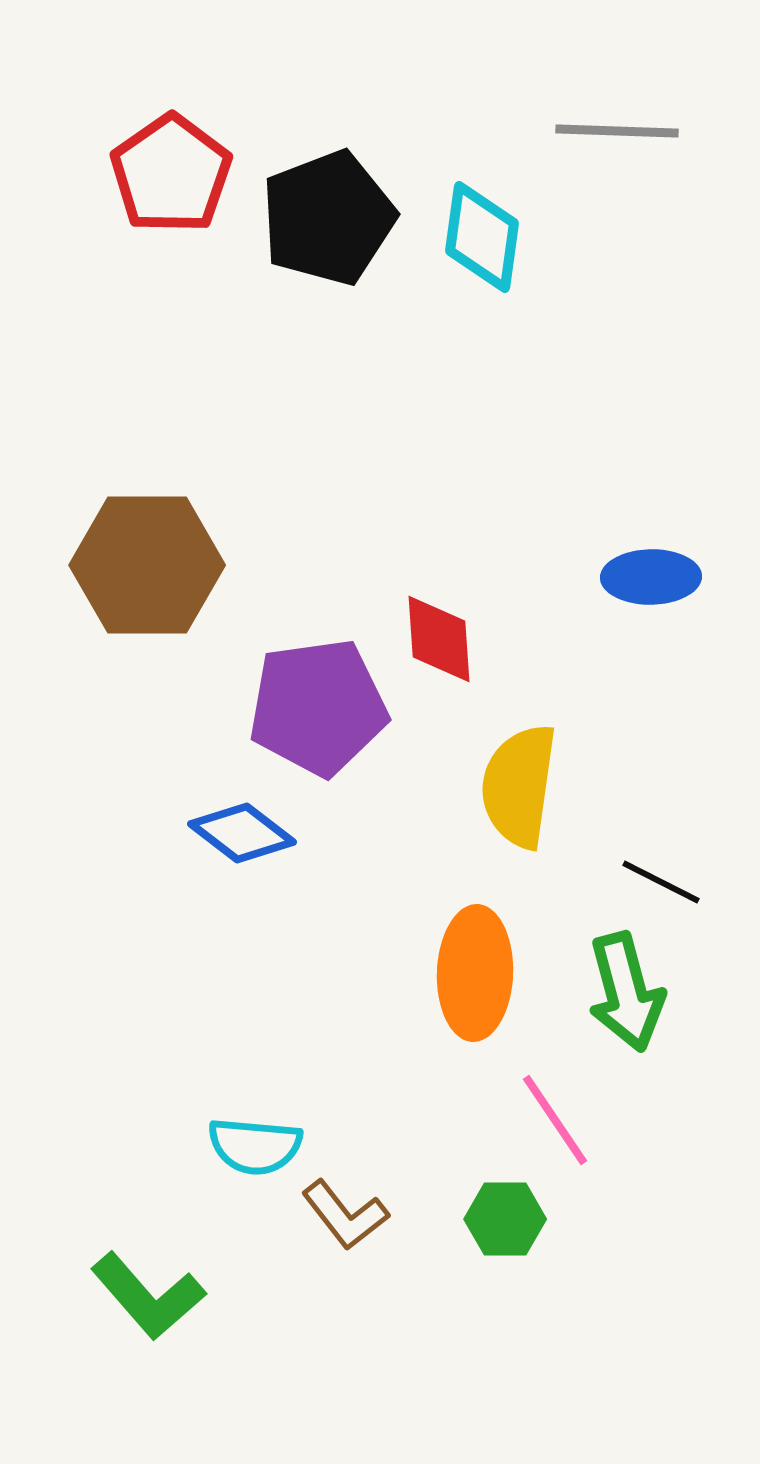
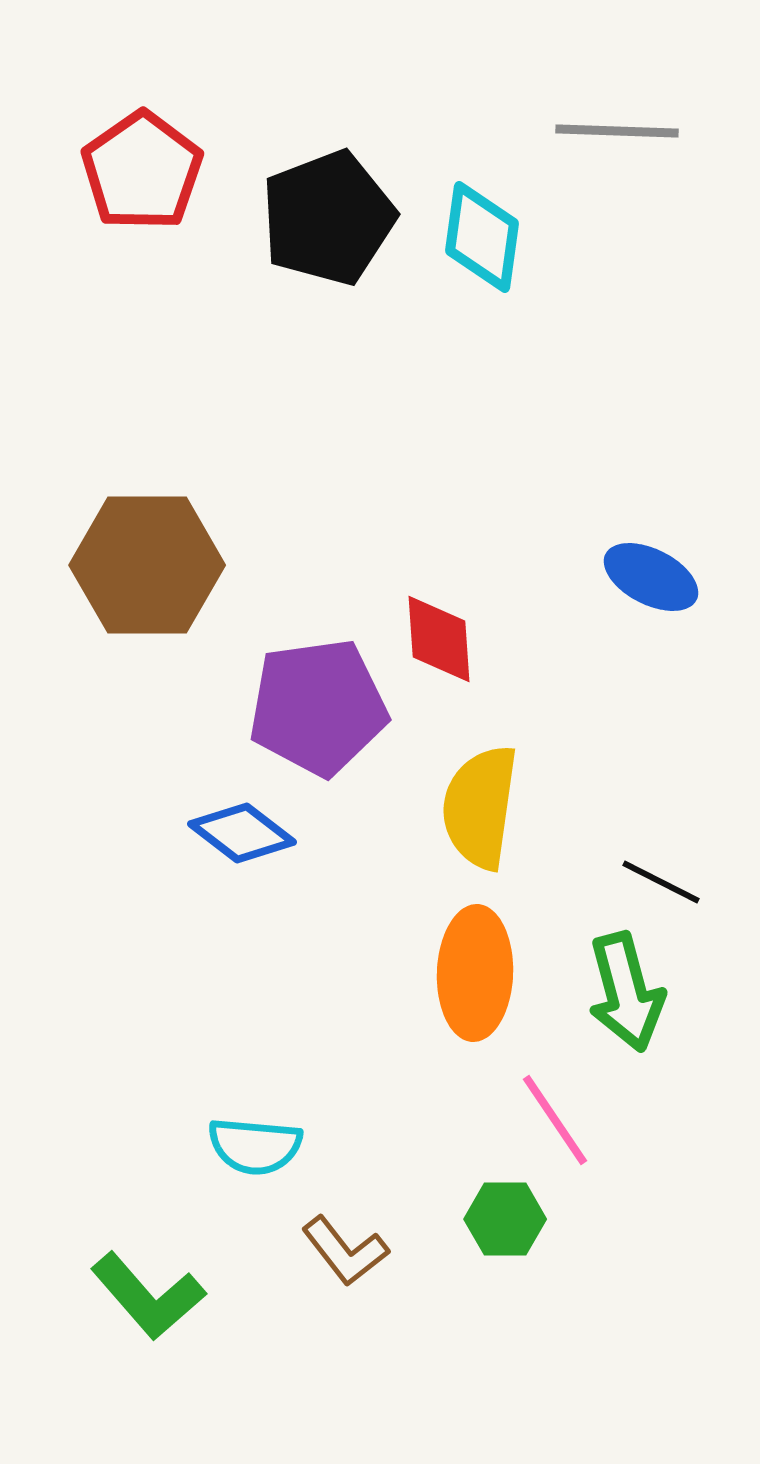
red pentagon: moved 29 px left, 3 px up
blue ellipse: rotated 28 degrees clockwise
yellow semicircle: moved 39 px left, 21 px down
brown L-shape: moved 36 px down
